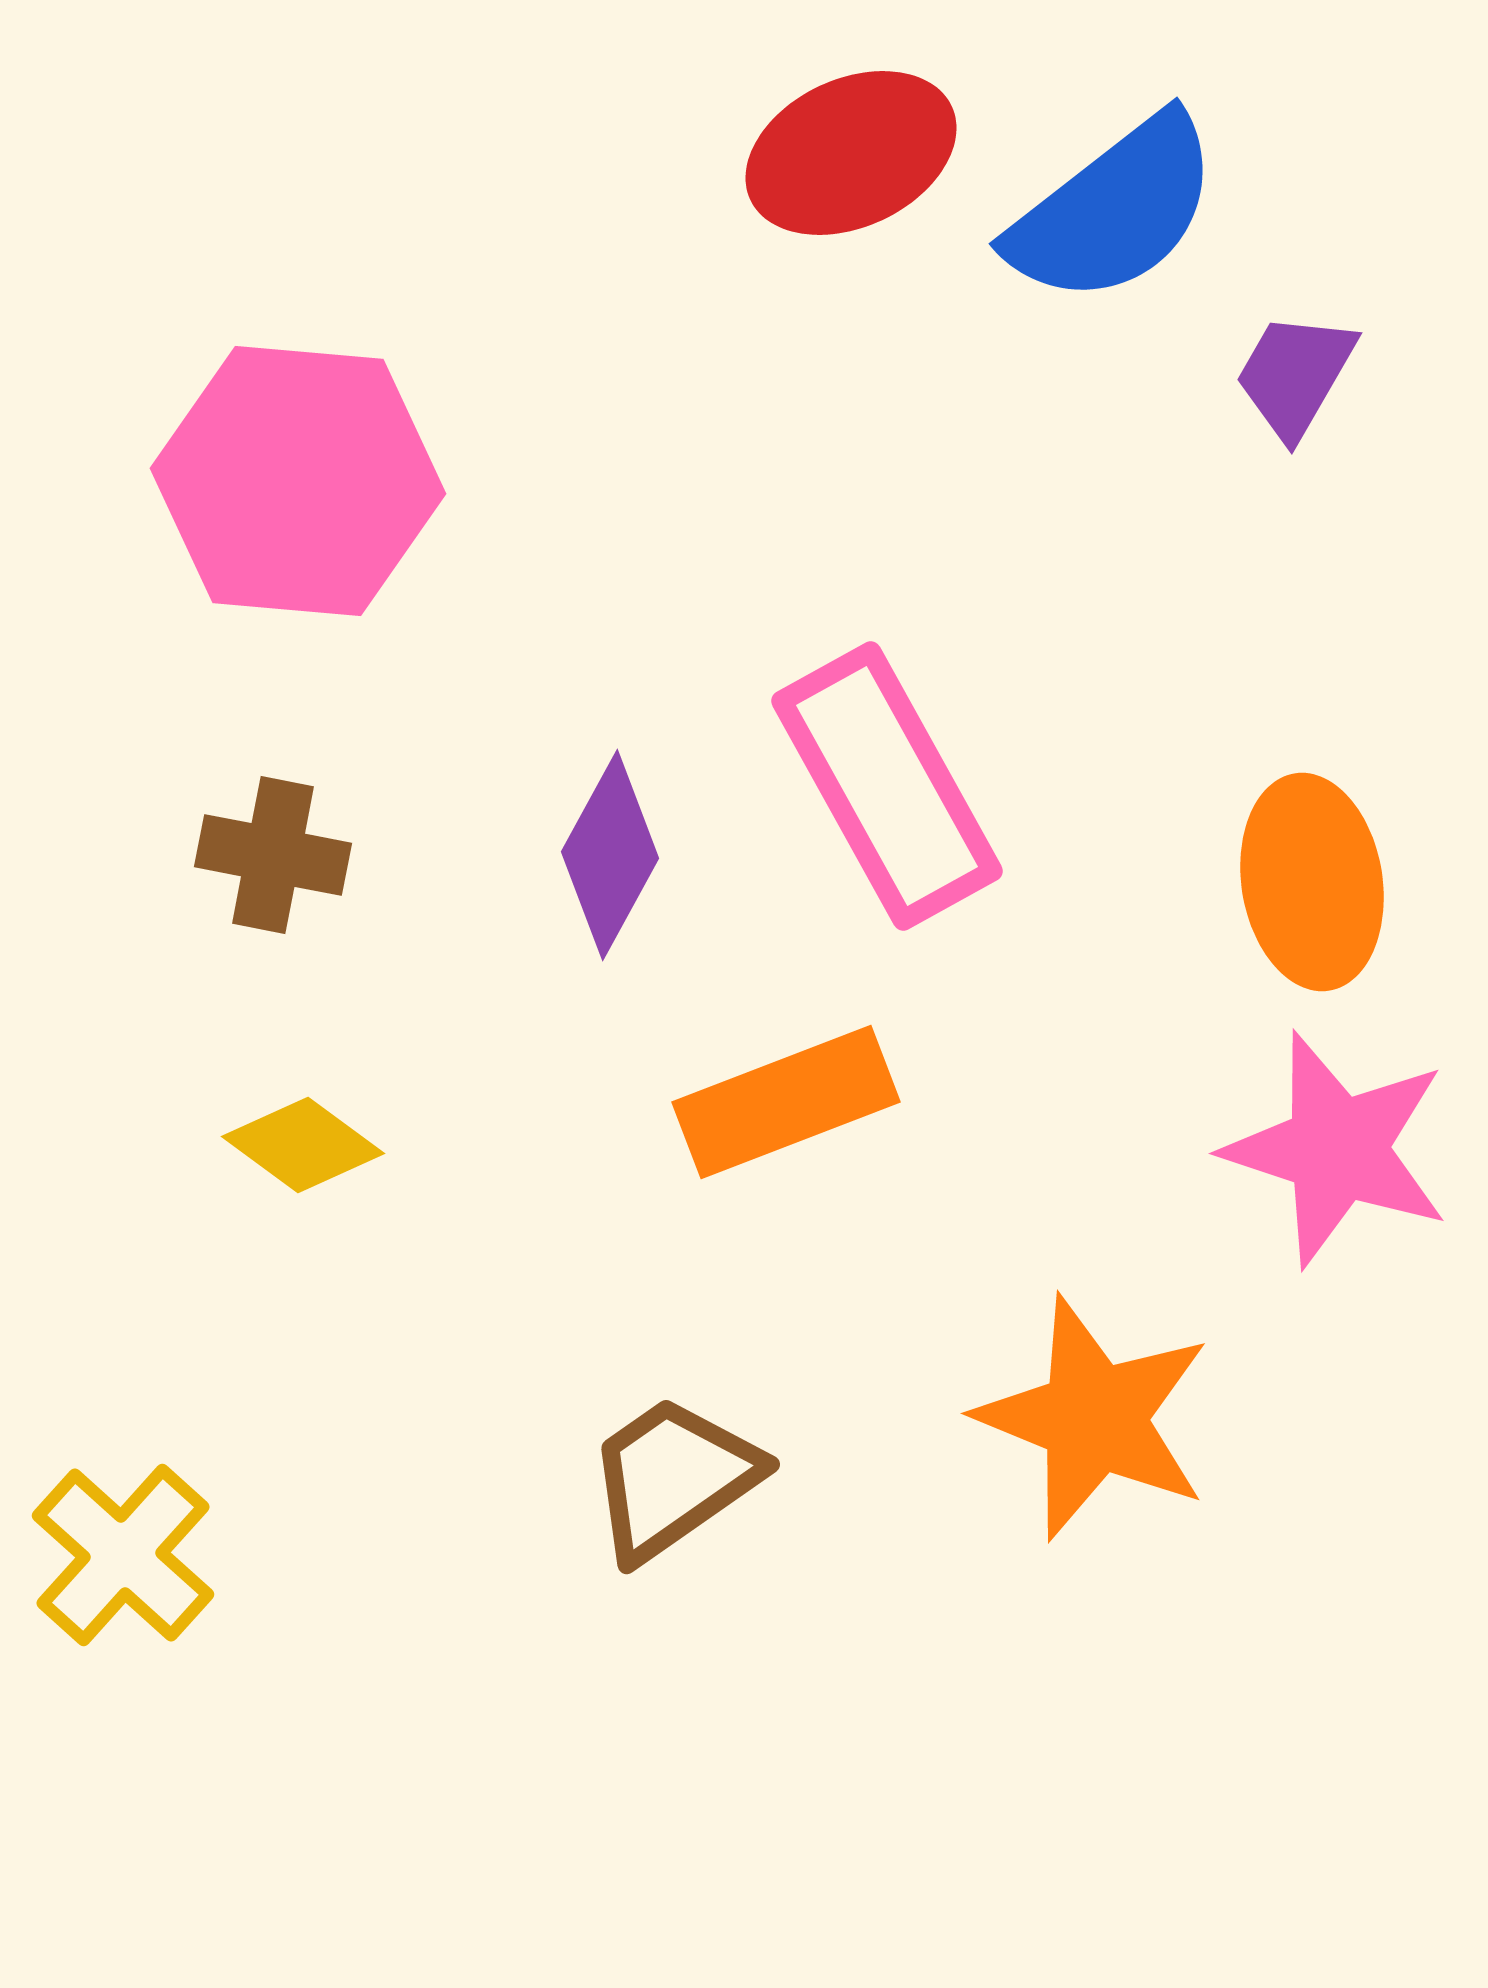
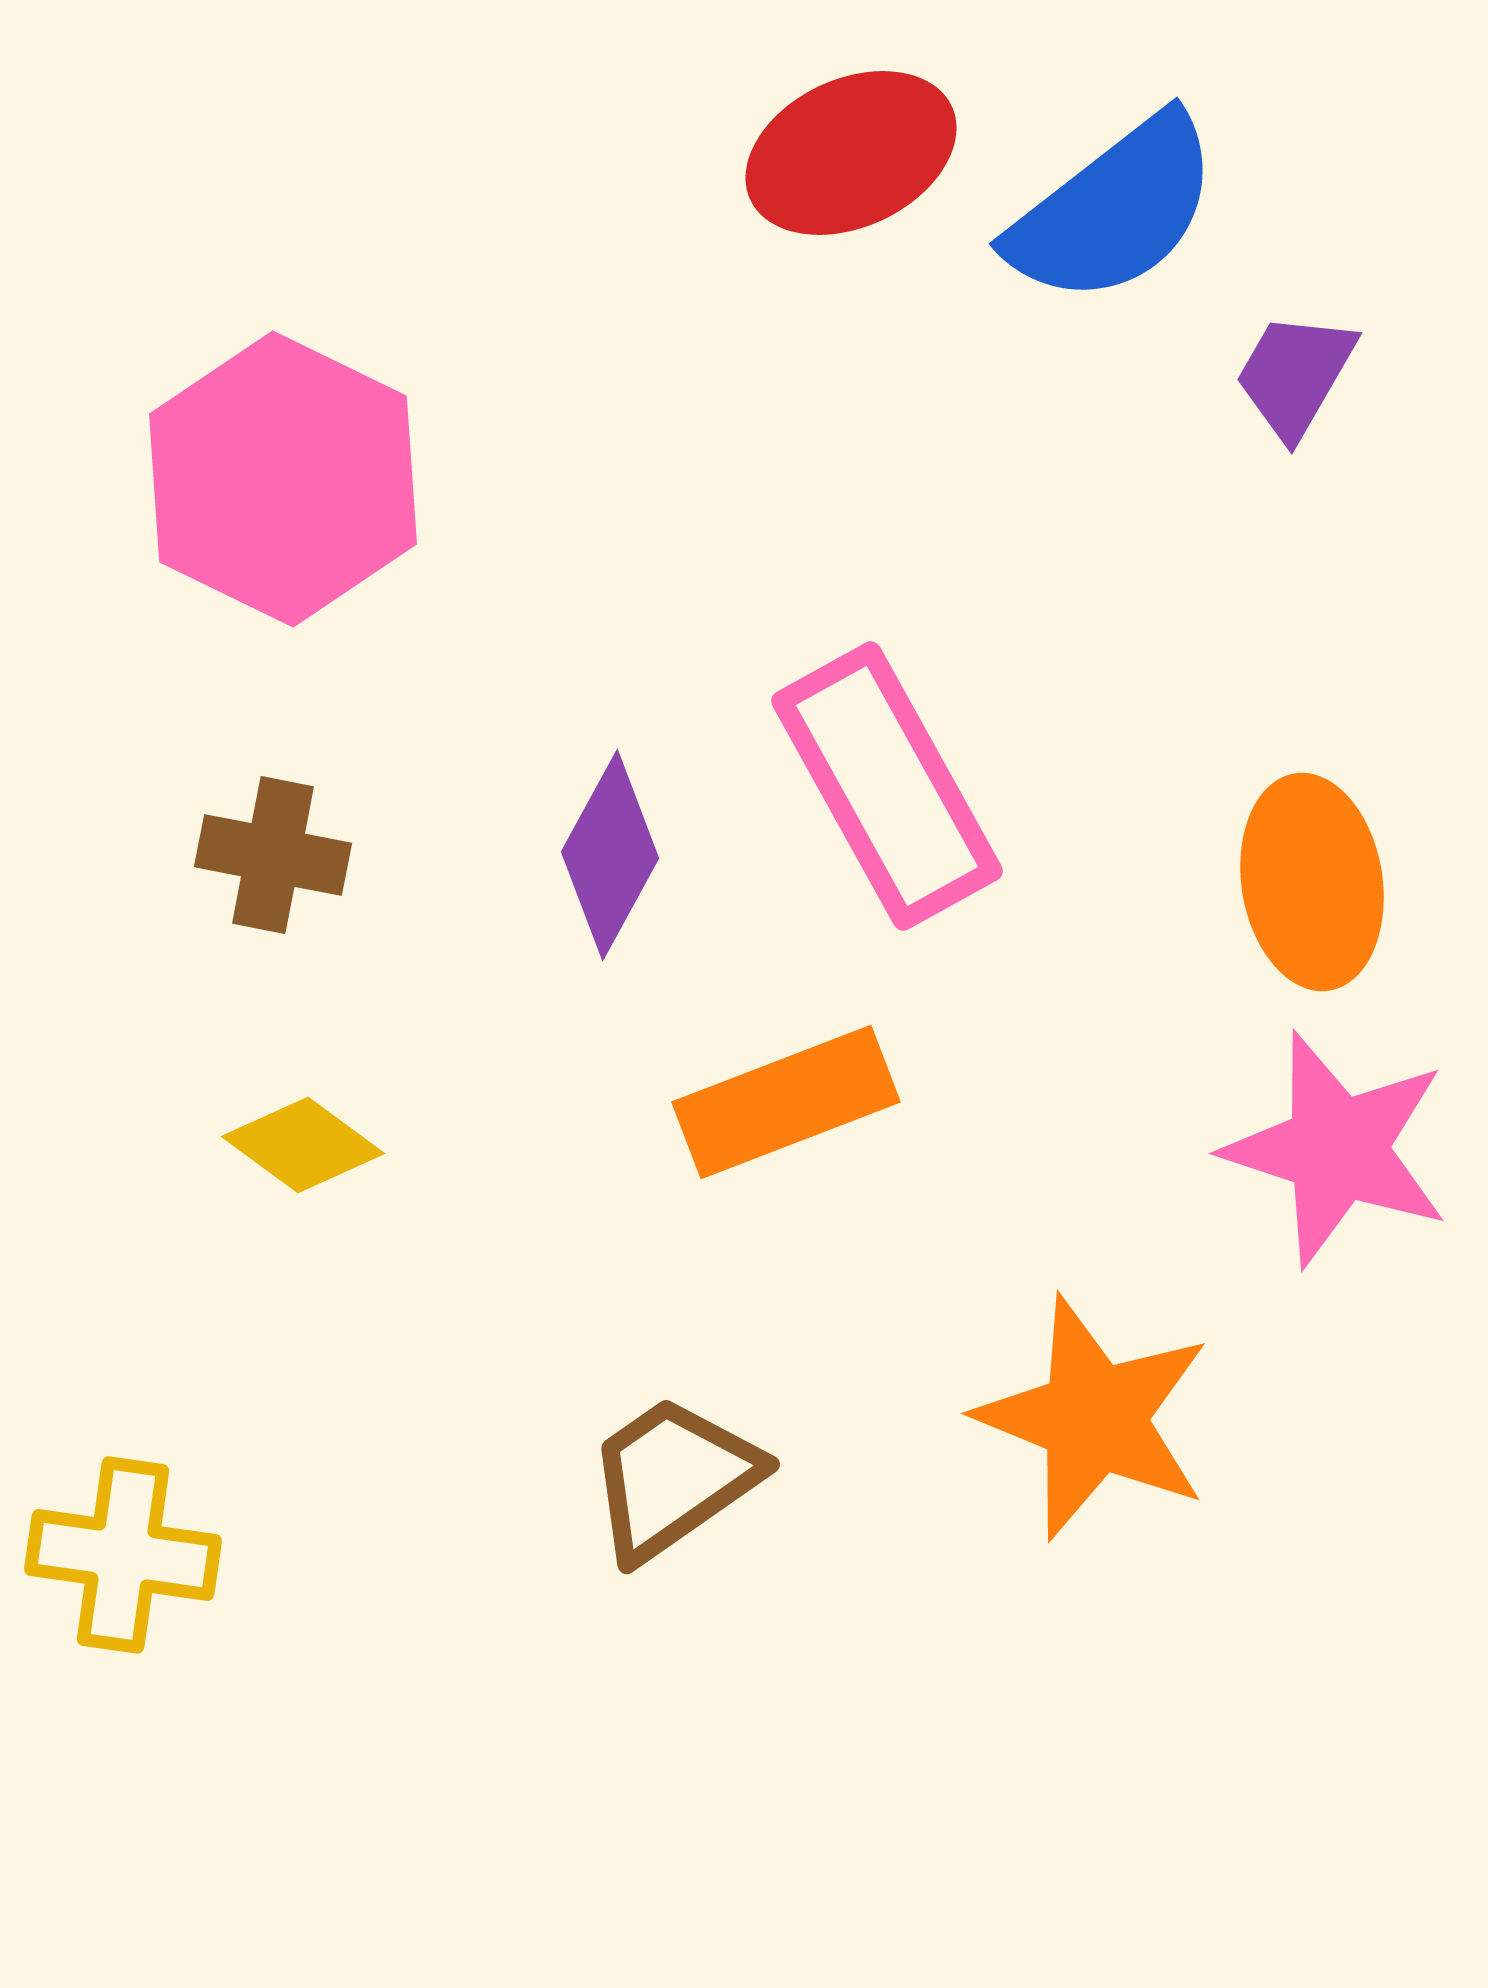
pink hexagon: moved 15 px left, 2 px up; rotated 21 degrees clockwise
yellow cross: rotated 34 degrees counterclockwise
